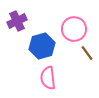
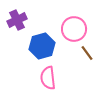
purple cross: moved 1 px up
